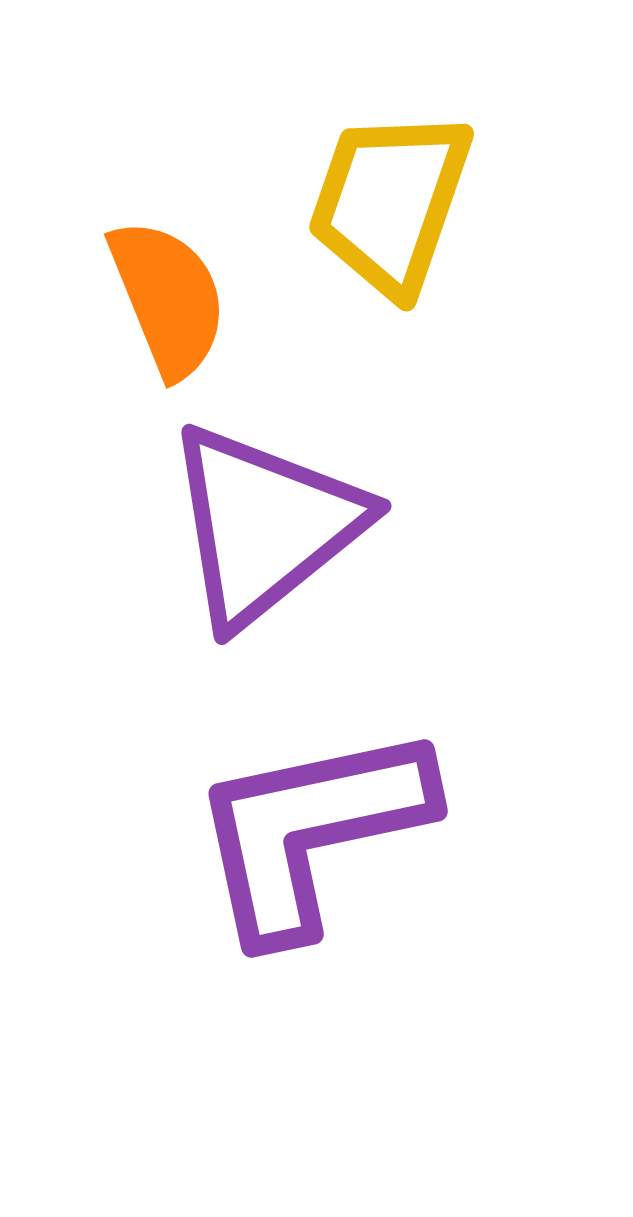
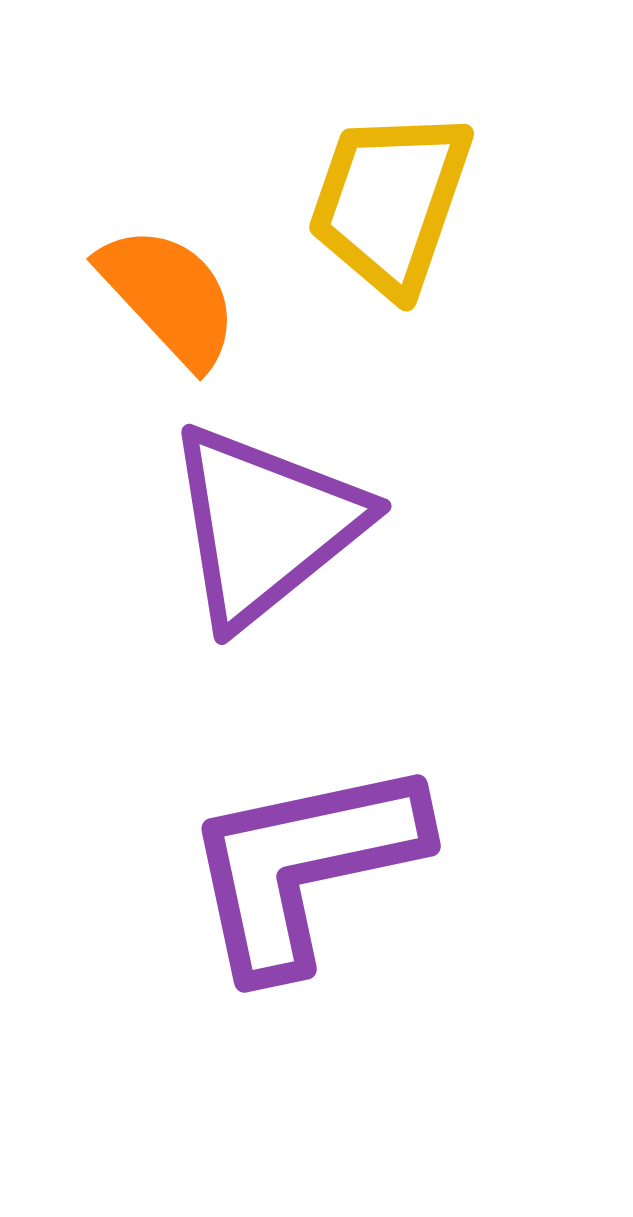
orange semicircle: moved 1 px right, 2 px up; rotated 21 degrees counterclockwise
purple L-shape: moved 7 px left, 35 px down
